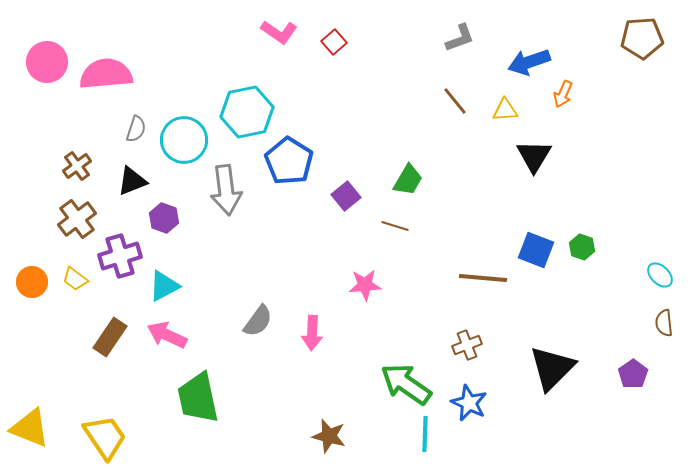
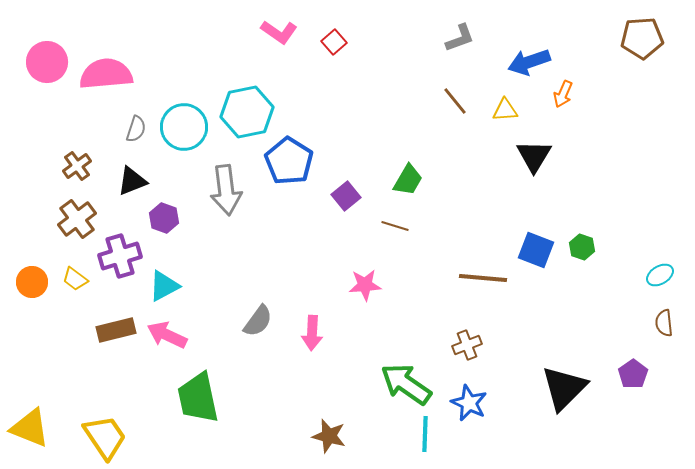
cyan circle at (184, 140): moved 13 px up
cyan ellipse at (660, 275): rotated 76 degrees counterclockwise
brown rectangle at (110, 337): moved 6 px right, 7 px up; rotated 42 degrees clockwise
black triangle at (552, 368): moved 12 px right, 20 px down
